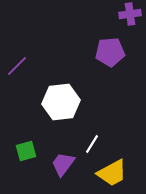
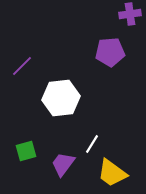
purple line: moved 5 px right
white hexagon: moved 4 px up
yellow trapezoid: rotated 64 degrees clockwise
